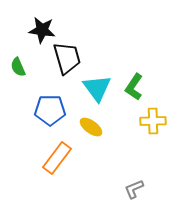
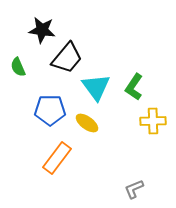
black trapezoid: rotated 56 degrees clockwise
cyan triangle: moved 1 px left, 1 px up
yellow ellipse: moved 4 px left, 4 px up
